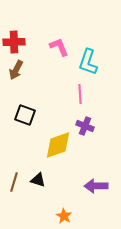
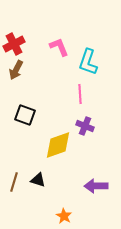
red cross: moved 2 px down; rotated 25 degrees counterclockwise
